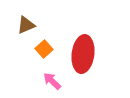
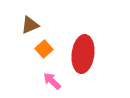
brown triangle: moved 4 px right
